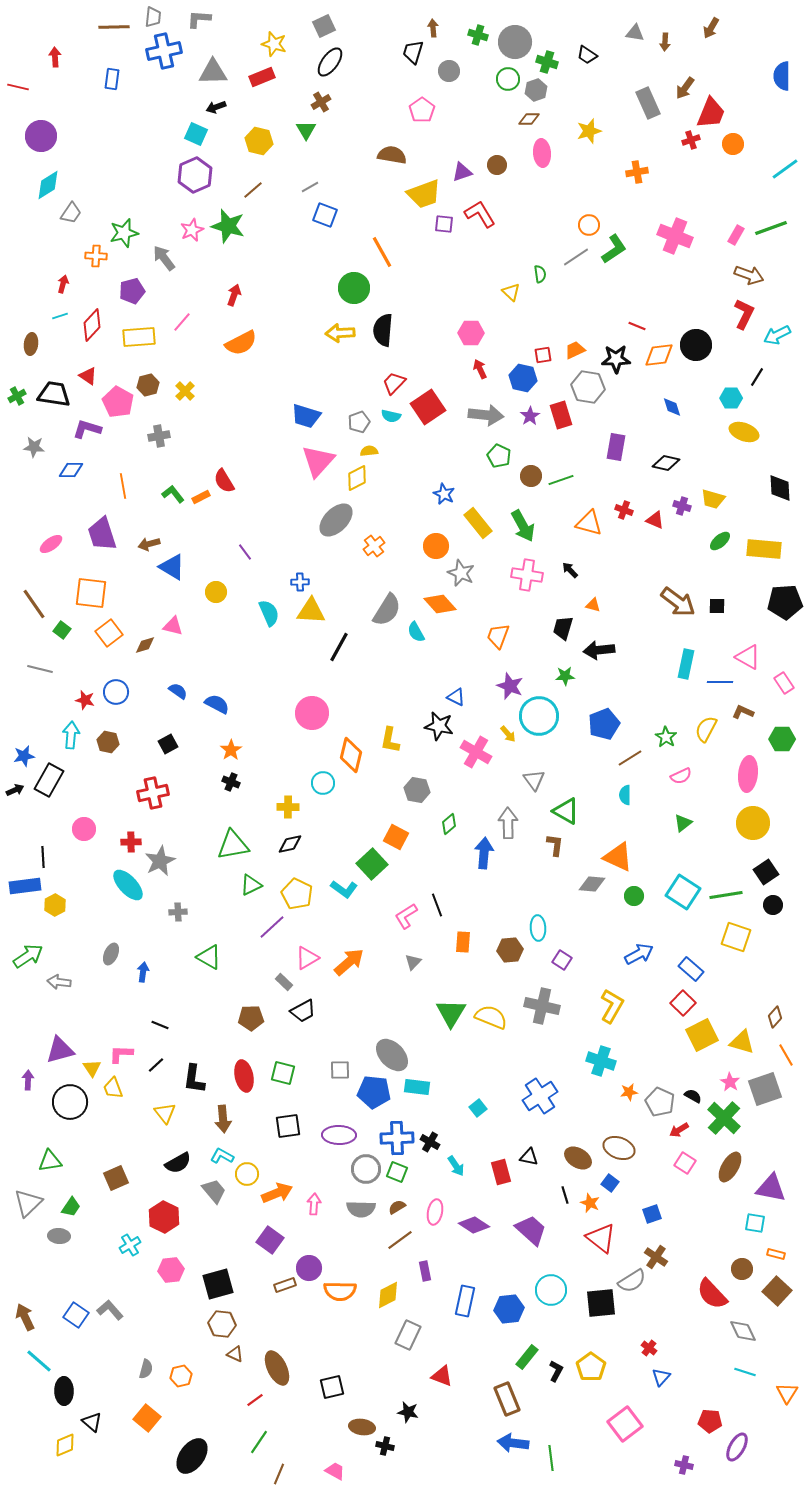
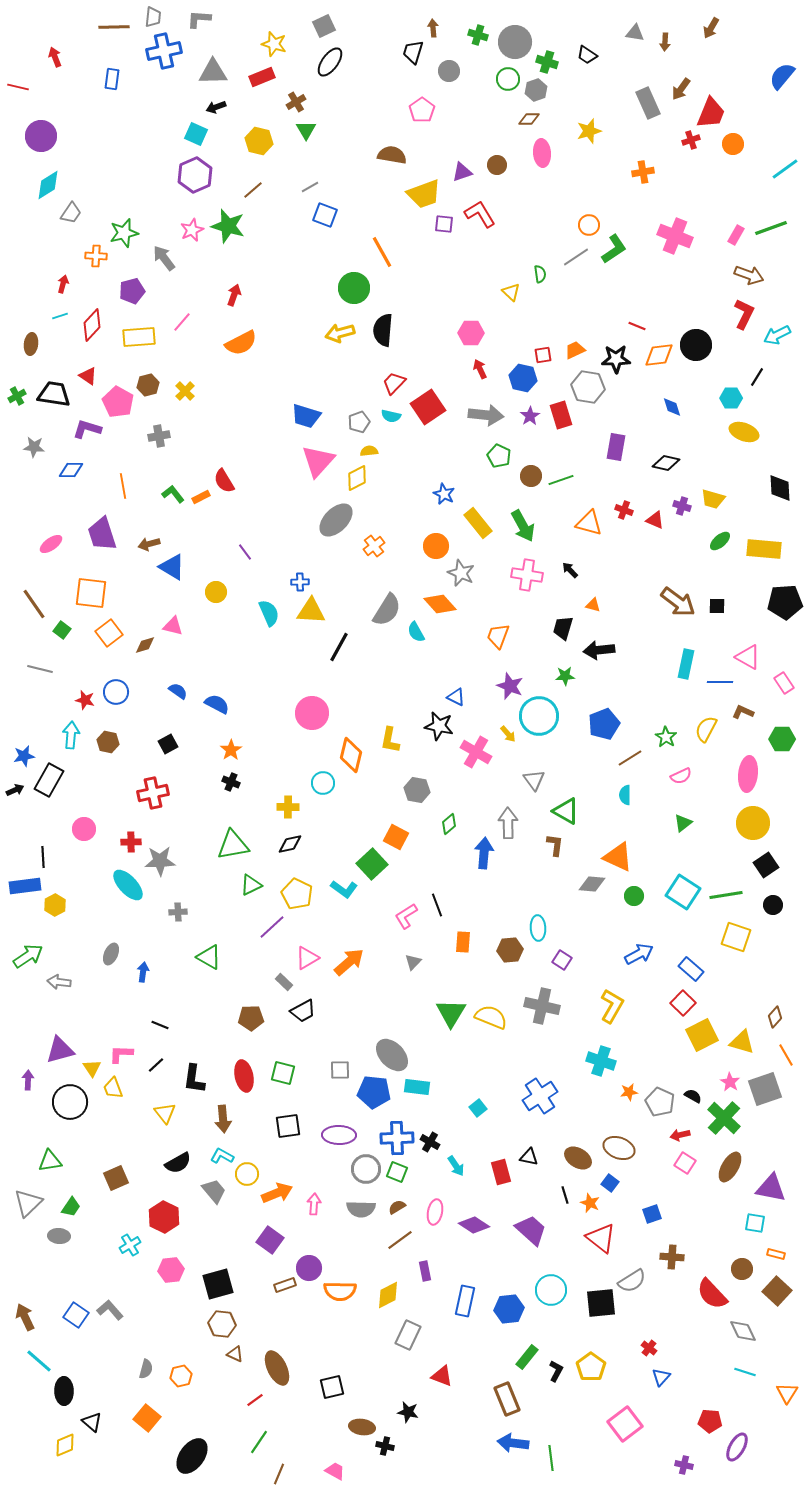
red arrow at (55, 57): rotated 18 degrees counterclockwise
blue semicircle at (782, 76): rotated 40 degrees clockwise
brown arrow at (685, 88): moved 4 px left, 1 px down
brown cross at (321, 102): moved 25 px left
orange cross at (637, 172): moved 6 px right
yellow arrow at (340, 333): rotated 12 degrees counterclockwise
gray star at (160, 861): rotated 24 degrees clockwise
black square at (766, 872): moved 7 px up
red arrow at (679, 1130): moved 1 px right, 5 px down; rotated 18 degrees clockwise
brown cross at (656, 1257): moved 16 px right; rotated 30 degrees counterclockwise
